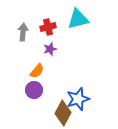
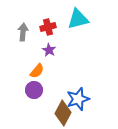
purple star: moved 1 px left, 1 px down; rotated 24 degrees counterclockwise
